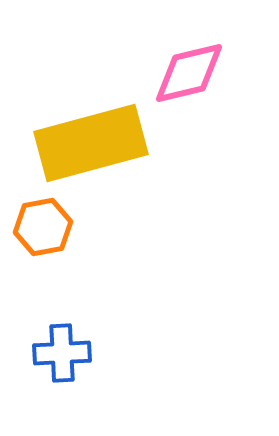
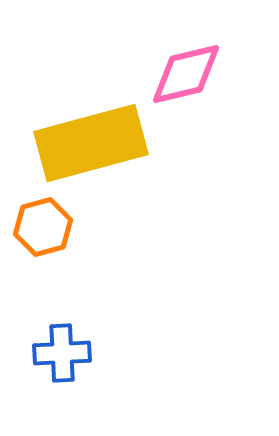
pink diamond: moved 3 px left, 1 px down
orange hexagon: rotated 4 degrees counterclockwise
